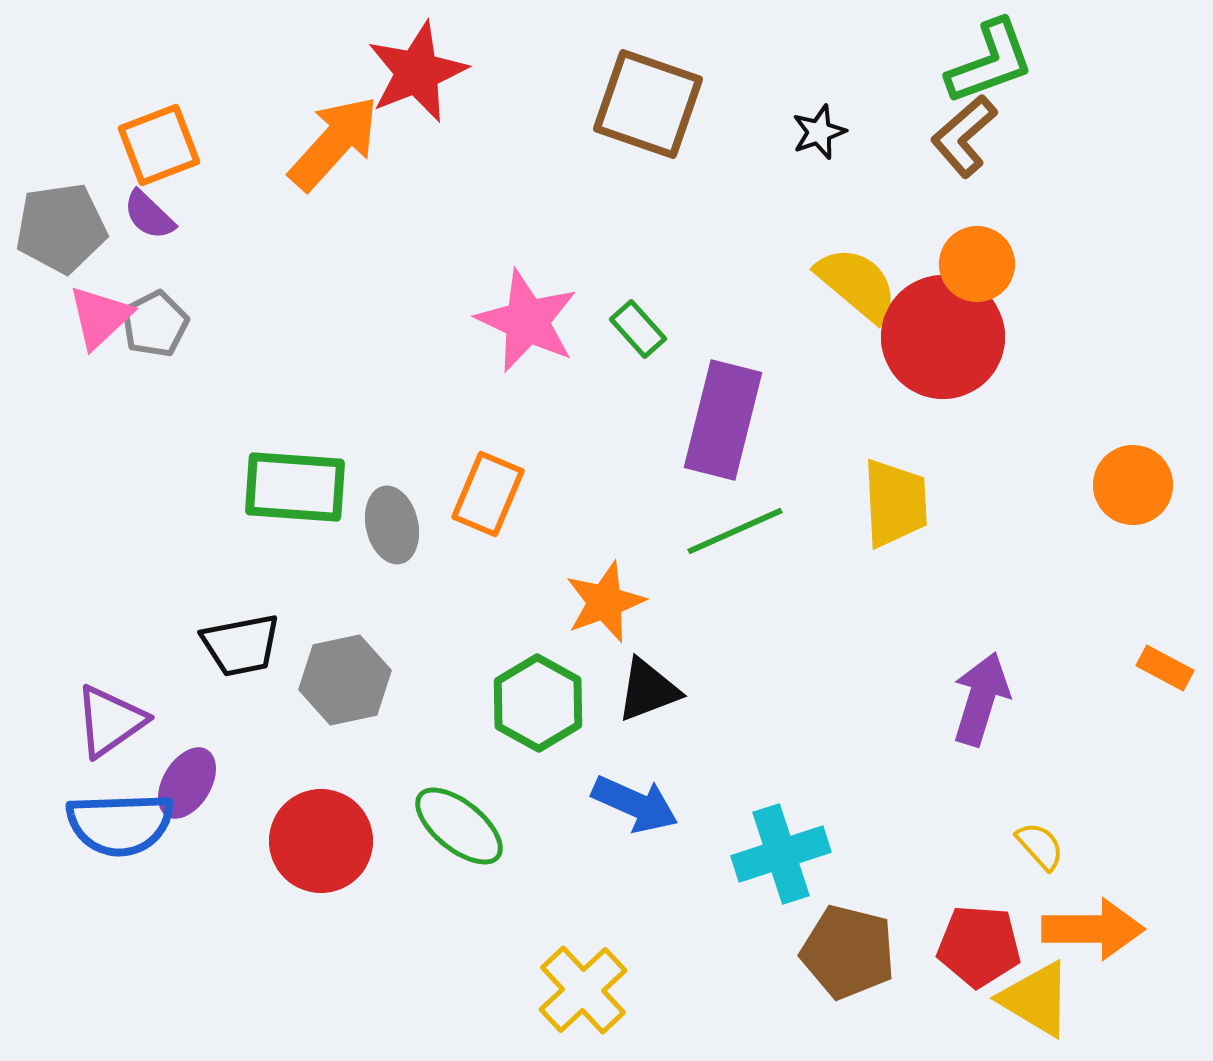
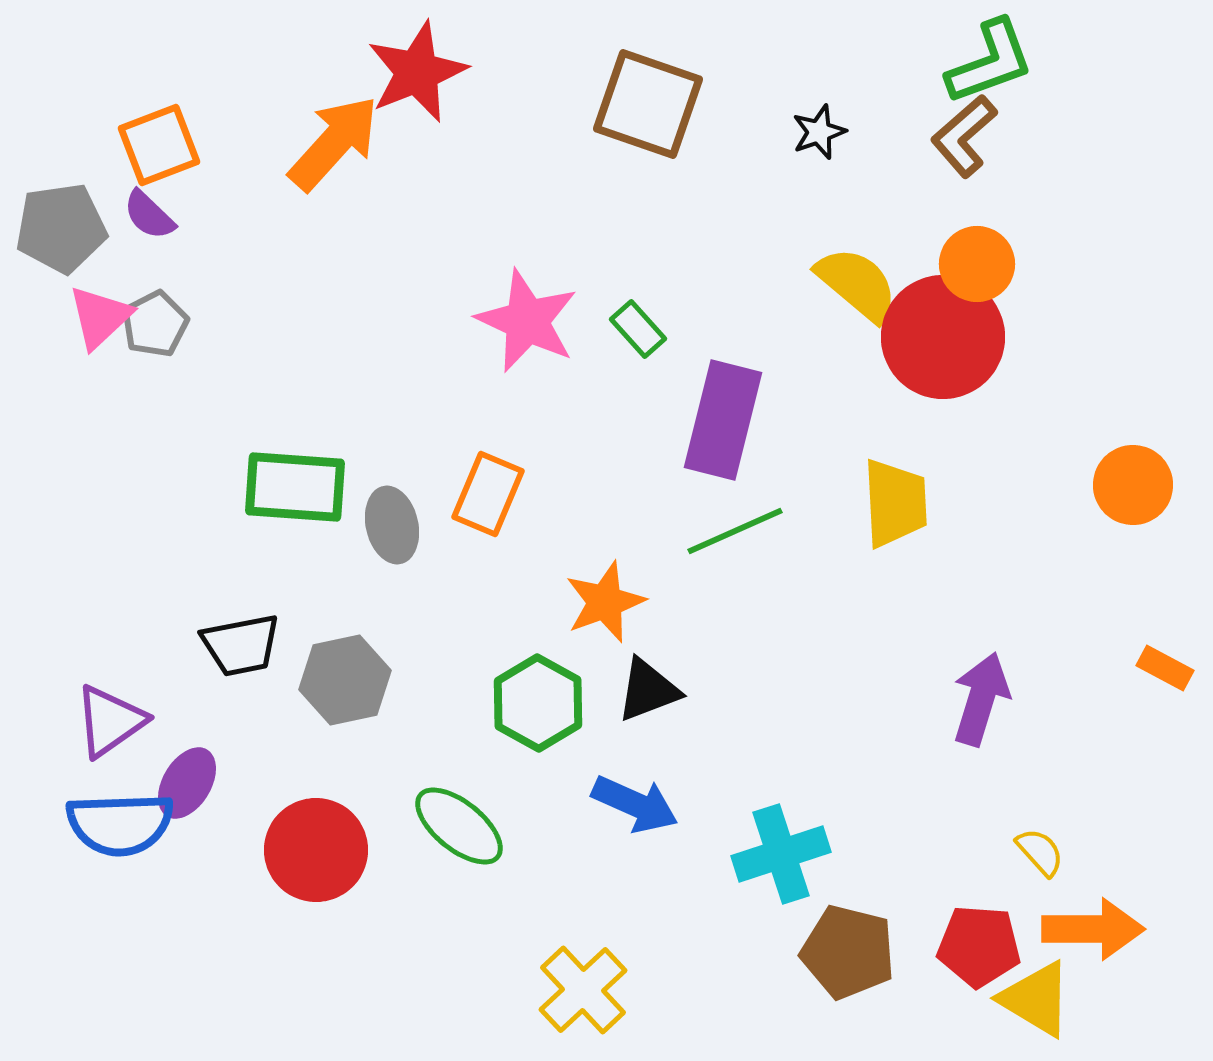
red circle at (321, 841): moved 5 px left, 9 px down
yellow semicircle at (1040, 846): moved 6 px down
